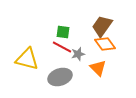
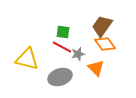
orange triangle: moved 2 px left
